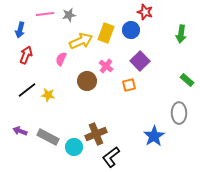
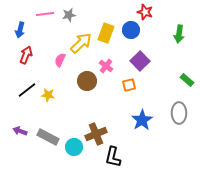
green arrow: moved 2 px left
yellow arrow: moved 2 px down; rotated 20 degrees counterclockwise
pink semicircle: moved 1 px left, 1 px down
blue star: moved 12 px left, 16 px up
black L-shape: moved 2 px right; rotated 40 degrees counterclockwise
